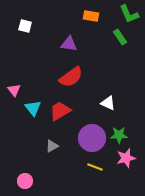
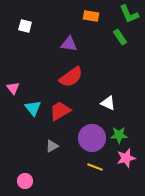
pink triangle: moved 1 px left, 2 px up
